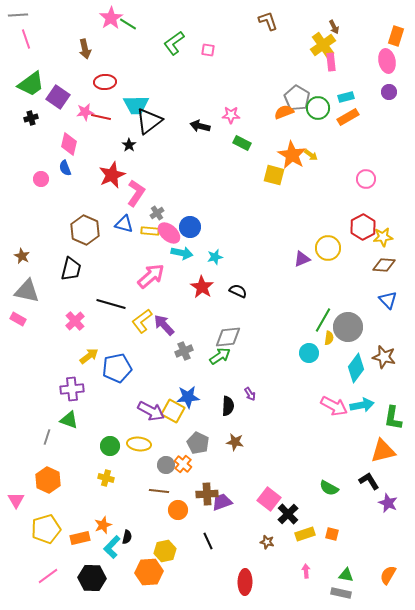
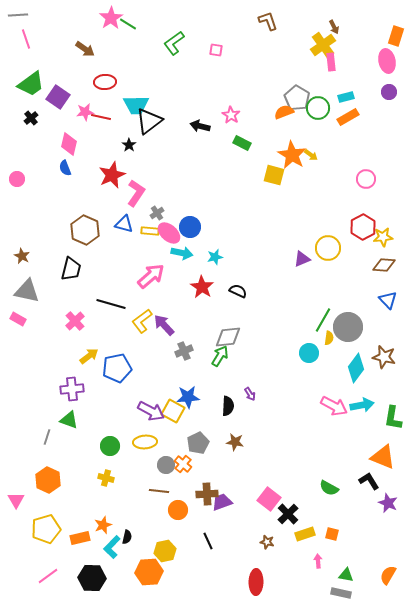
brown arrow at (85, 49): rotated 42 degrees counterclockwise
pink square at (208, 50): moved 8 px right
pink star at (231, 115): rotated 30 degrees clockwise
black cross at (31, 118): rotated 24 degrees counterclockwise
pink circle at (41, 179): moved 24 px left
green arrow at (220, 356): rotated 25 degrees counterclockwise
gray pentagon at (198, 443): rotated 20 degrees clockwise
yellow ellipse at (139, 444): moved 6 px right, 2 px up; rotated 10 degrees counterclockwise
orange triangle at (383, 451): moved 6 px down; rotated 36 degrees clockwise
pink arrow at (306, 571): moved 12 px right, 10 px up
red ellipse at (245, 582): moved 11 px right
